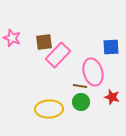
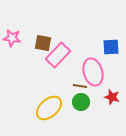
pink star: rotated 12 degrees counterclockwise
brown square: moved 1 px left, 1 px down; rotated 18 degrees clockwise
yellow ellipse: moved 1 px up; rotated 40 degrees counterclockwise
